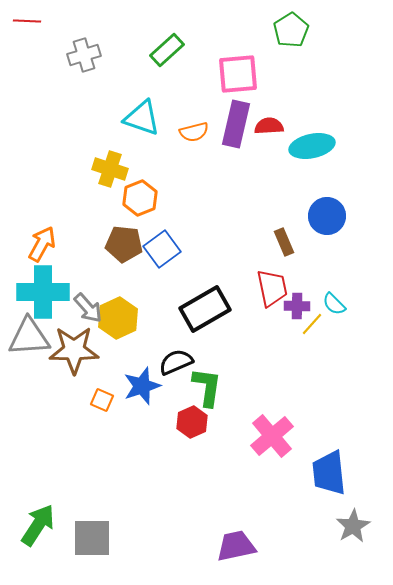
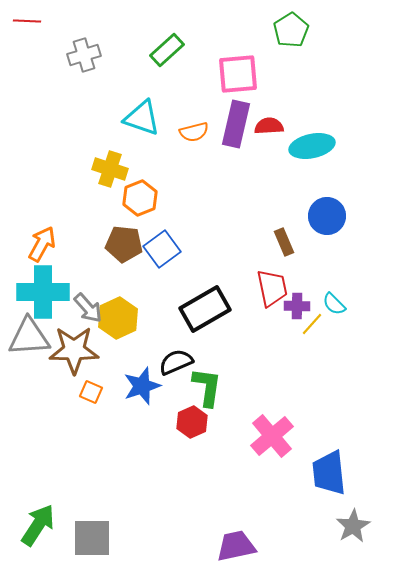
orange square: moved 11 px left, 8 px up
